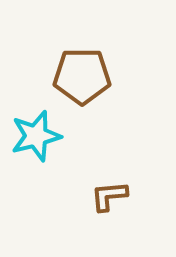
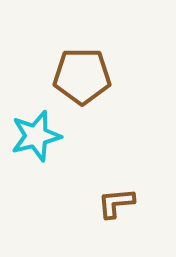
brown L-shape: moved 7 px right, 7 px down
